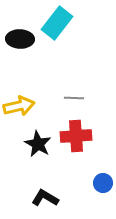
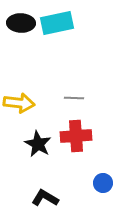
cyan rectangle: rotated 40 degrees clockwise
black ellipse: moved 1 px right, 16 px up
yellow arrow: moved 3 px up; rotated 20 degrees clockwise
